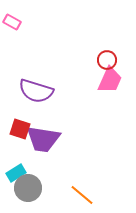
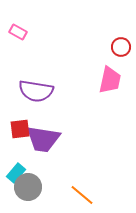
pink rectangle: moved 6 px right, 10 px down
red circle: moved 14 px right, 13 px up
pink trapezoid: rotated 12 degrees counterclockwise
purple semicircle: rotated 8 degrees counterclockwise
red square: rotated 25 degrees counterclockwise
cyan rectangle: rotated 18 degrees counterclockwise
gray circle: moved 1 px up
